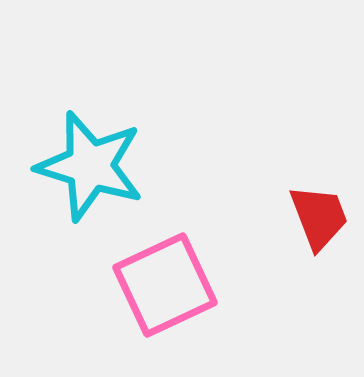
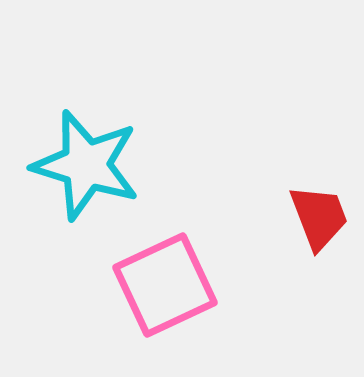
cyan star: moved 4 px left, 1 px up
